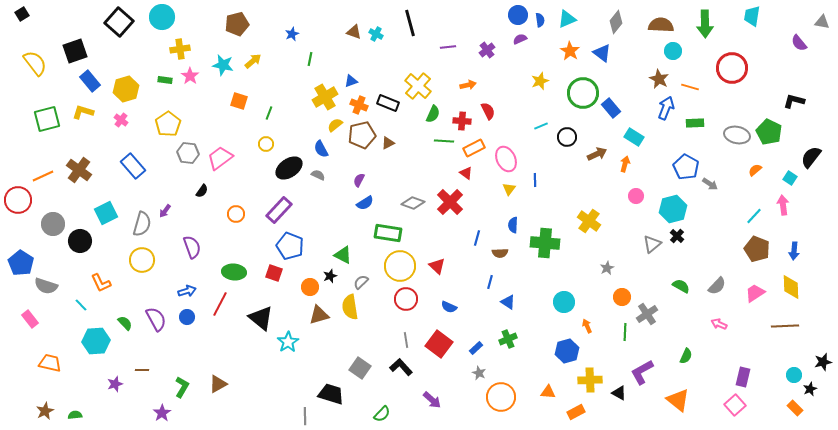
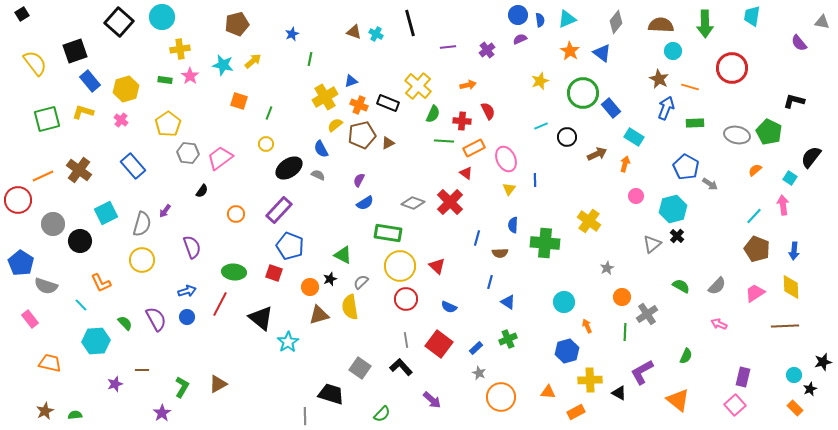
black star at (330, 276): moved 3 px down
